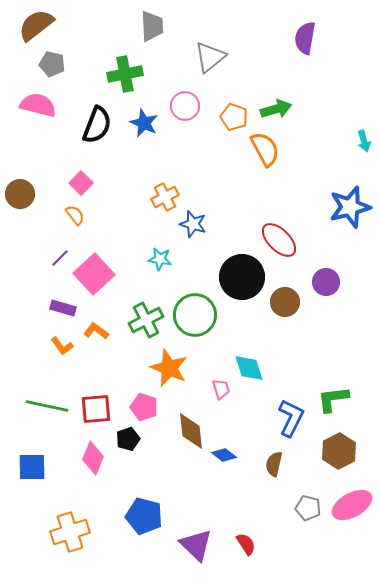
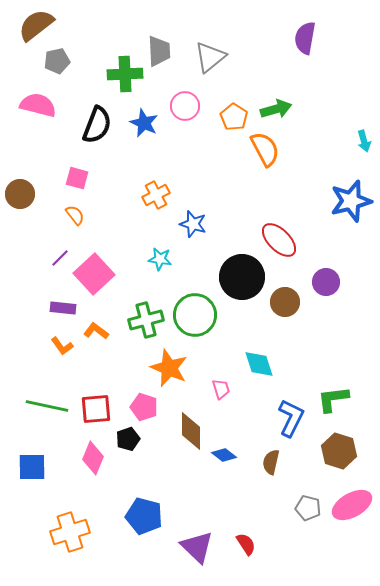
gray trapezoid at (152, 26): moved 7 px right, 25 px down
gray pentagon at (52, 64): moved 5 px right, 3 px up; rotated 25 degrees counterclockwise
green cross at (125, 74): rotated 8 degrees clockwise
orange pentagon at (234, 117): rotated 12 degrees clockwise
pink square at (81, 183): moved 4 px left, 5 px up; rotated 30 degrees counterclockwise
orange cross at (165, 197): moved 9 px left, 2 px up
blue star at (350, 207): moved 1 px right, 6 px up
purple rectangle at (63, 308): rotated 10 degrees counterclockwise
green cross at (146, 320): rotated 12 degrees clockwise
cyan diamond at (249, 368): moved 10 px right, 4 px up
brown diamond at (191, 431): rotated 6 degrees clockwise
brown hexagon at (339, 451): rotated 16 degrees counterclockwise
brown semicircle at (274, 464): moved 3 px left, 2 px up
purple triangle at (196, 545): moved 1 px right, 2 px down
